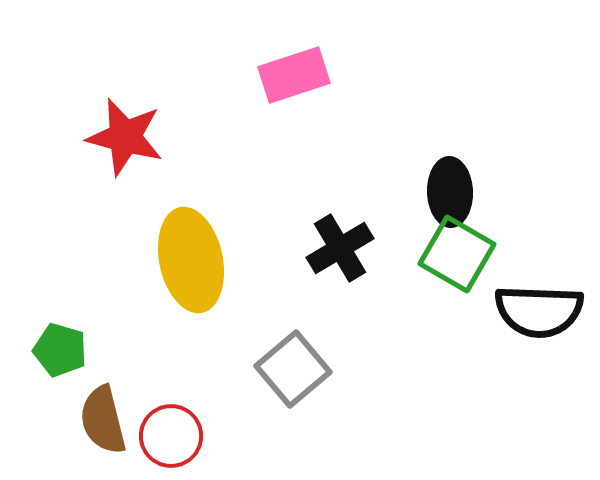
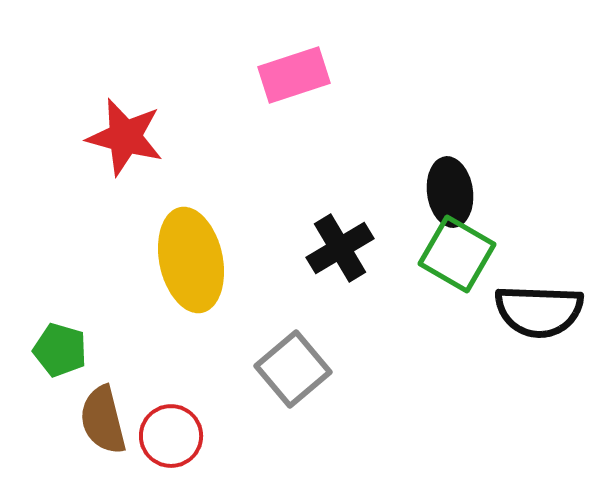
black ellipse: rotated 6 degrees counterclockwise
